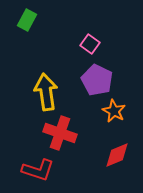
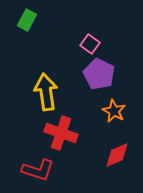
purple pentagon: moved 2 px right, 6 px up
red cross: moved 1 px right
